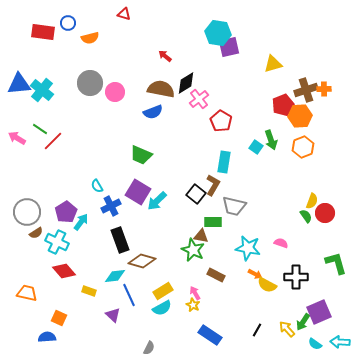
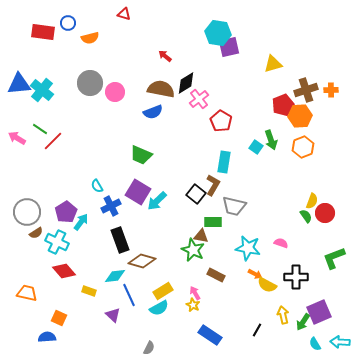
orange cross at (324, 89): moved 7 px right, 1 px down
green L-shape at (336, 263): moved 2 px left, 5 px up; rotated 95 degrees counterclockwise
cyan semicircle at (162, 308): moved 3 px left
yellow arrow at (287, 329): moved 4 px left, 14 px up; rotated 30 degrees clockwise
cyan semicircle at (315, 344): rotated 24 degrees clockwise
